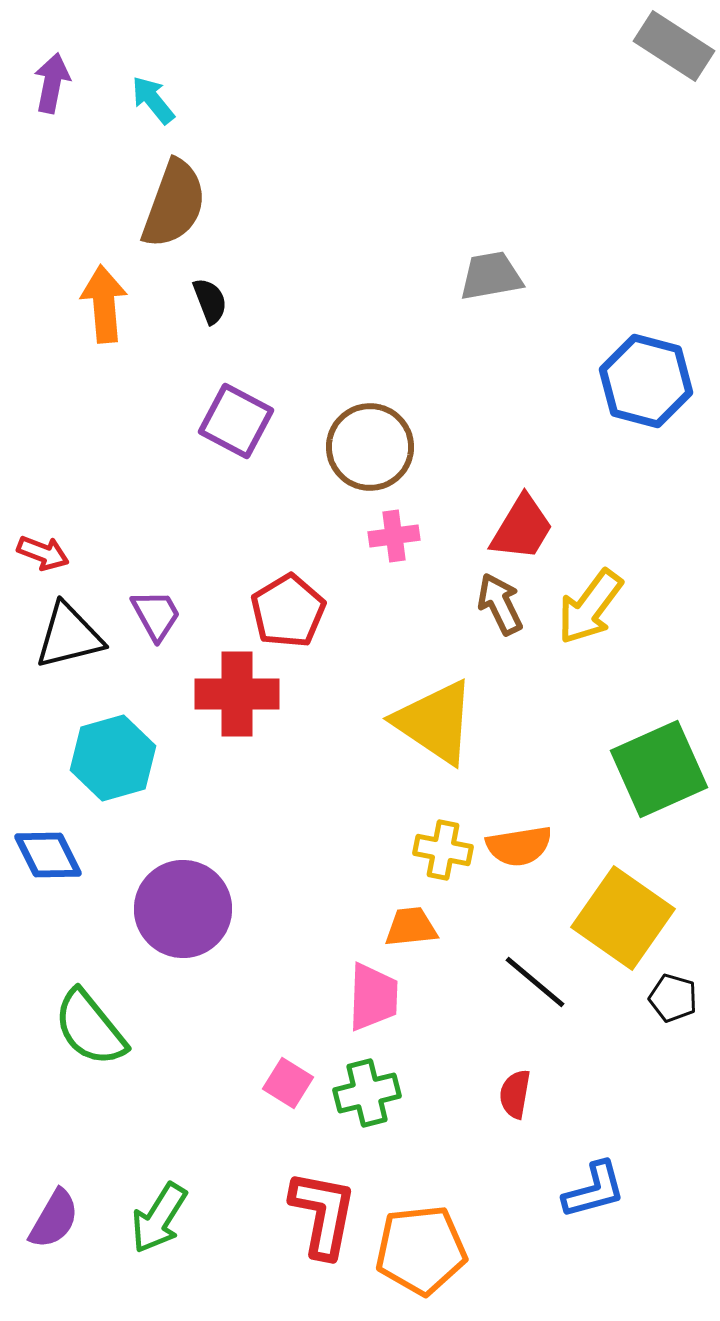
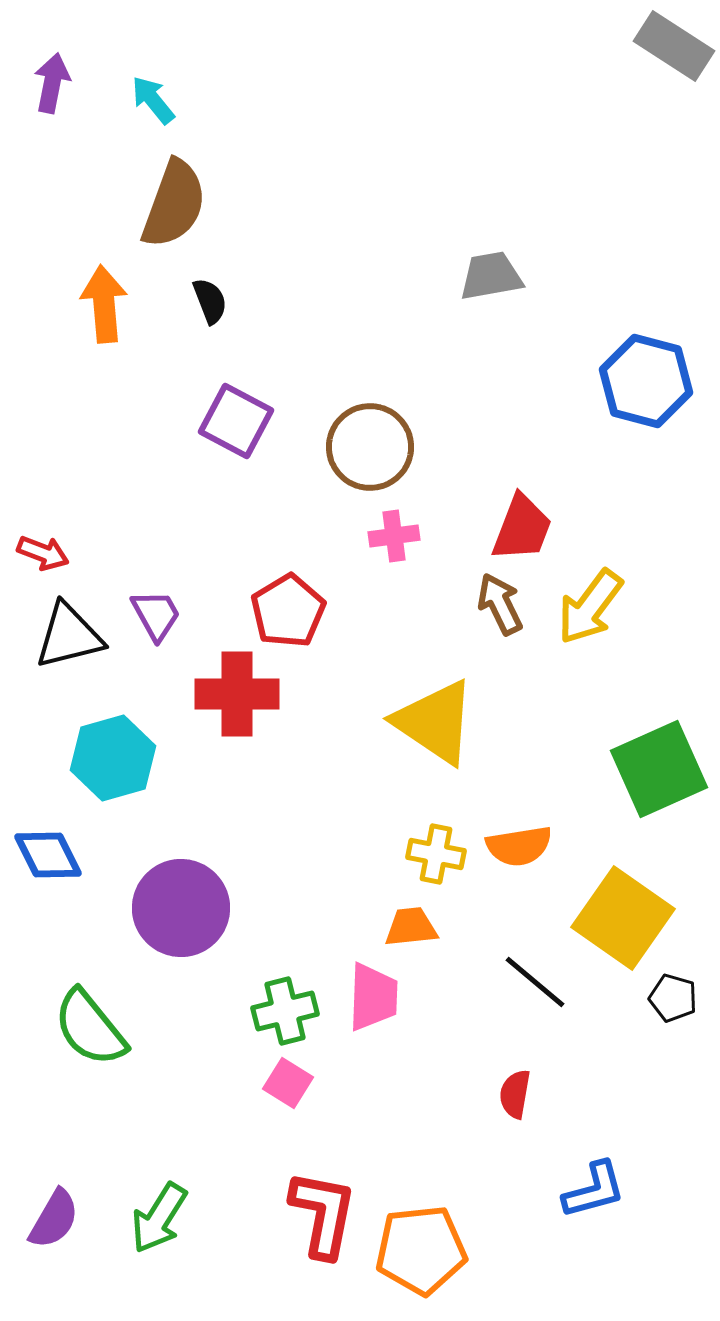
red trapezoid: rotated 10 degrees counterclockwise
yellow cross: moved 7 px left, 4 px down
purple circle: moved 2 px left, 1 px up
green cross: moved 82 px left, 82 px up
